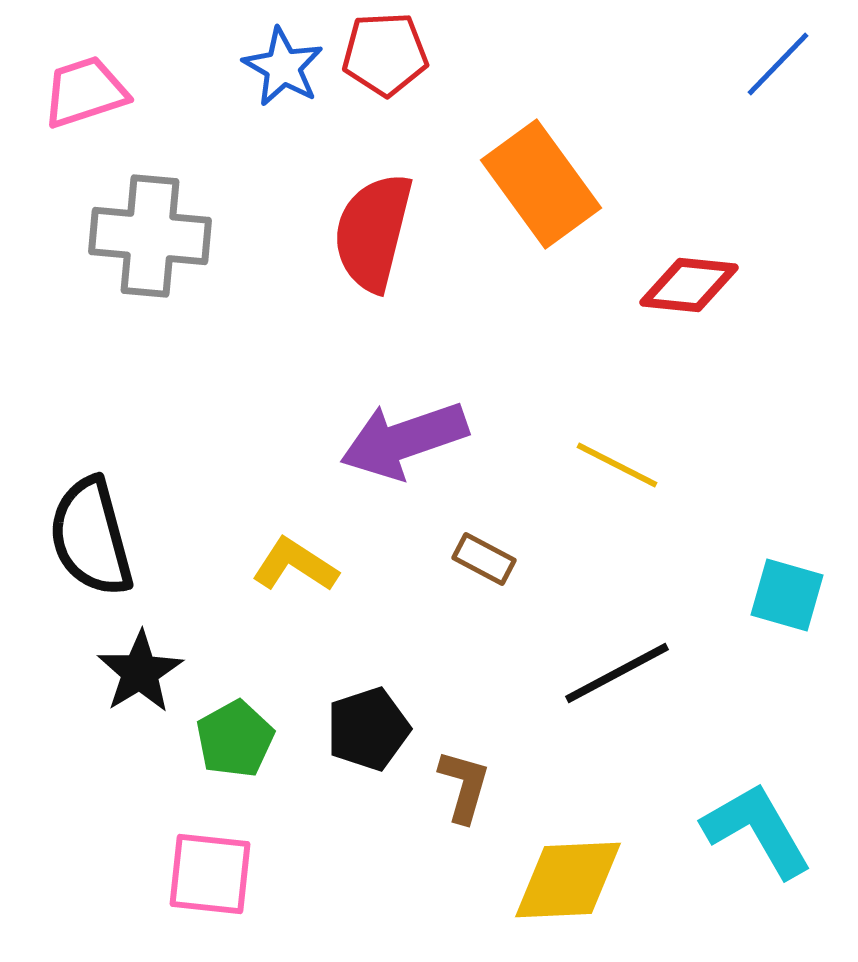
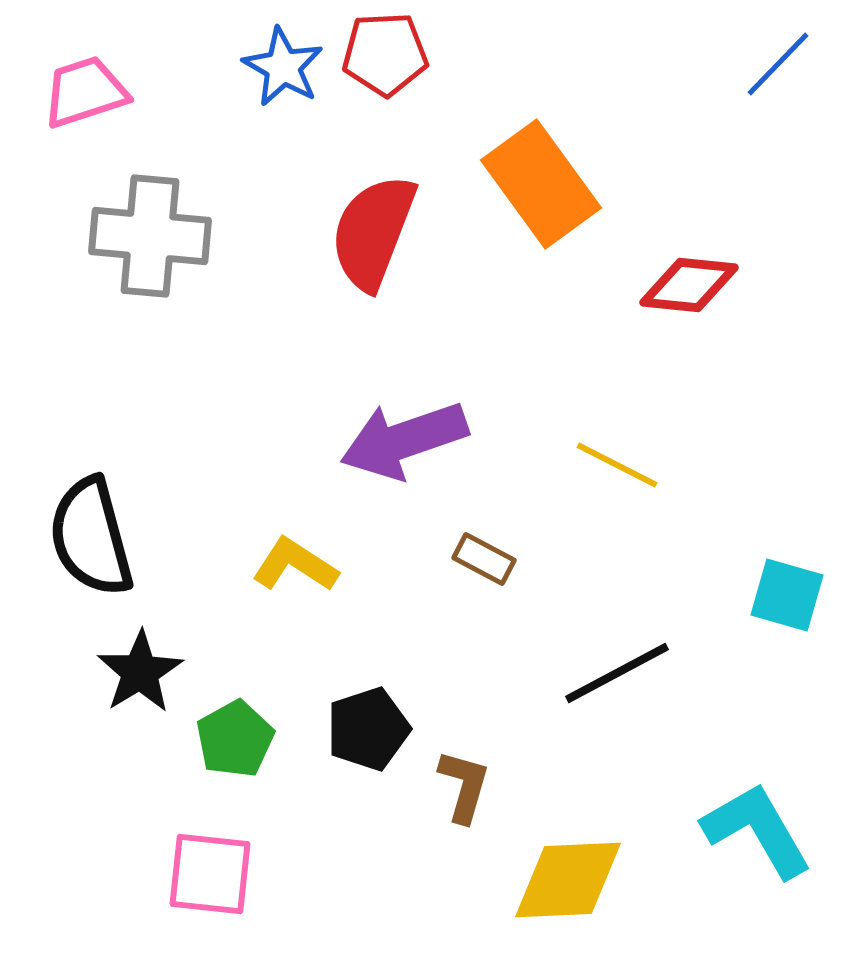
red semicircle: rotated 7 degrees clockwise
